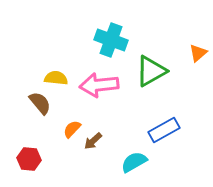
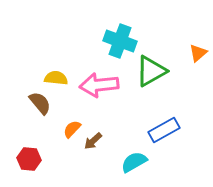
cyan cross: moved 9 px right, 1 px down
